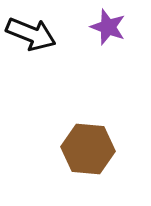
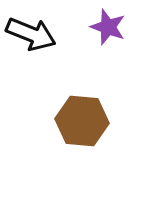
brown hexagon: moved 6 px left, 28 px up
